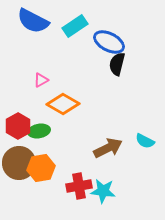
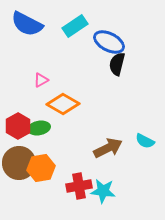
blue semicircle: moved 6 px left, 3 px down
green ellipse: moved 3 px up
